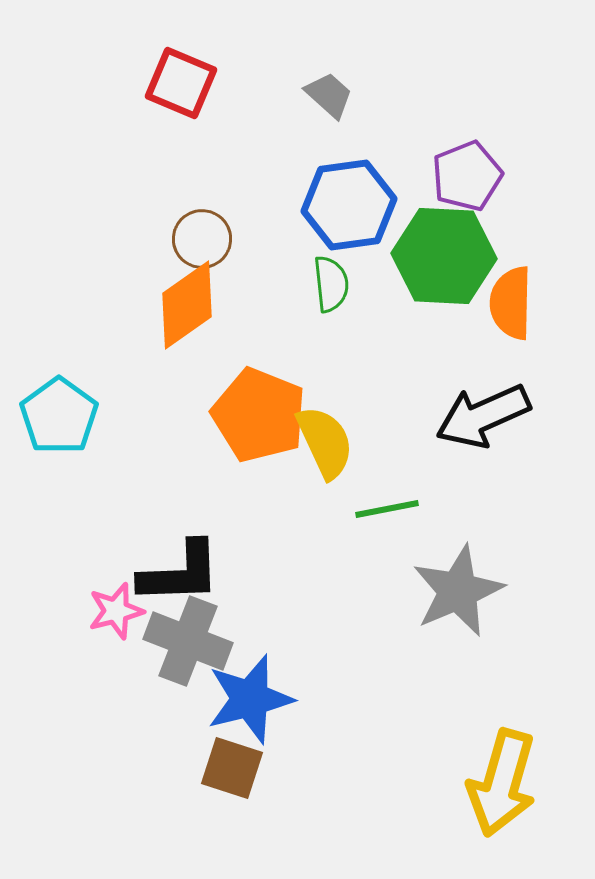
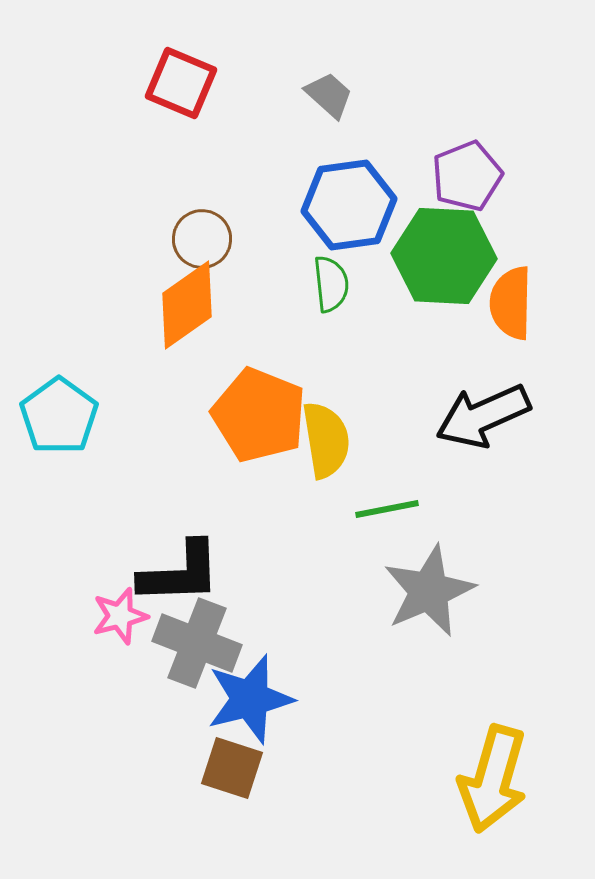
yellow semicircle: moved 1 px right, 2 px up; rotated 16 degrees clockwise
gray star: moved 29 px left
pink star: moved 4 px right, 5 px down
gray cross: moved 9 px right, 2 px down
yellow arrow: moved 9 px left, 4 px up
